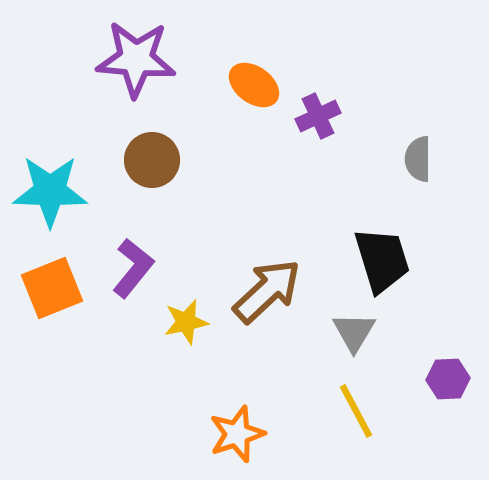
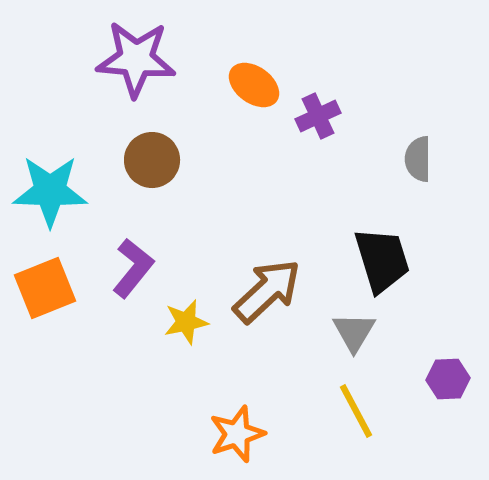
orange square: moved 7 px left
